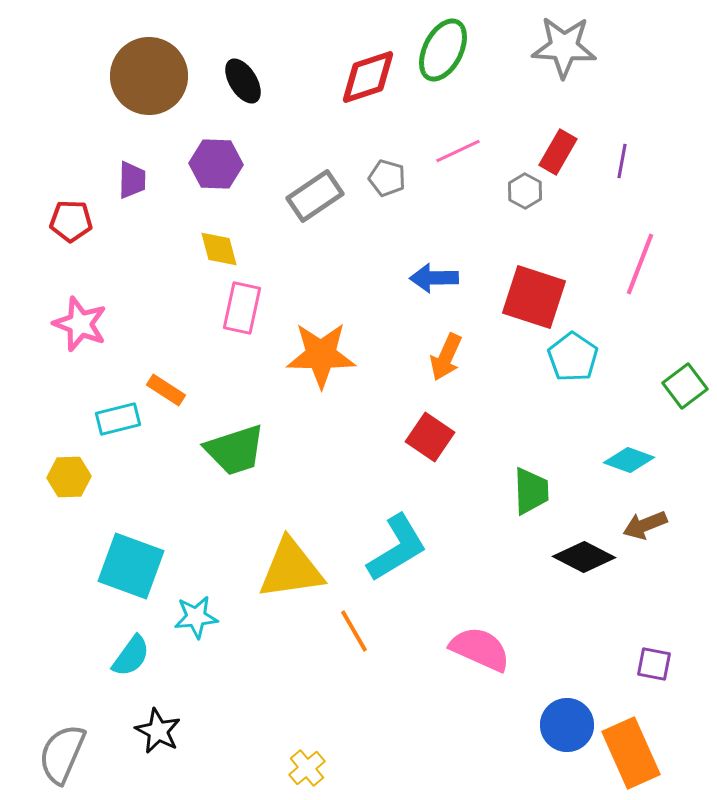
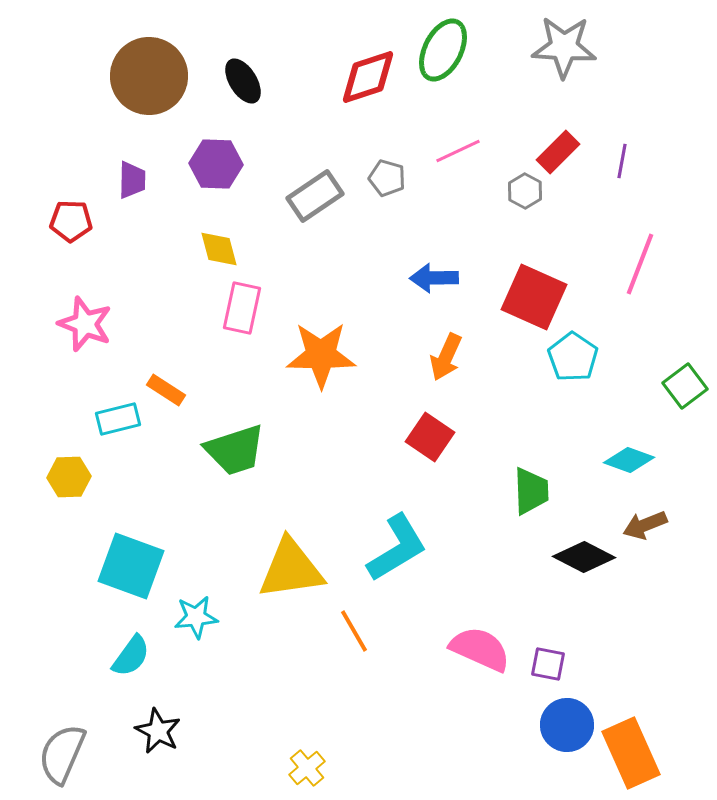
red rectangle at (558, 152): rotated 15 degrees clockwise
red square at (534, 297): rotated 6 degrees clockwise
pink star at (80, 324): moved 5 px right
purple square at (654, 664): moved 106 px left
